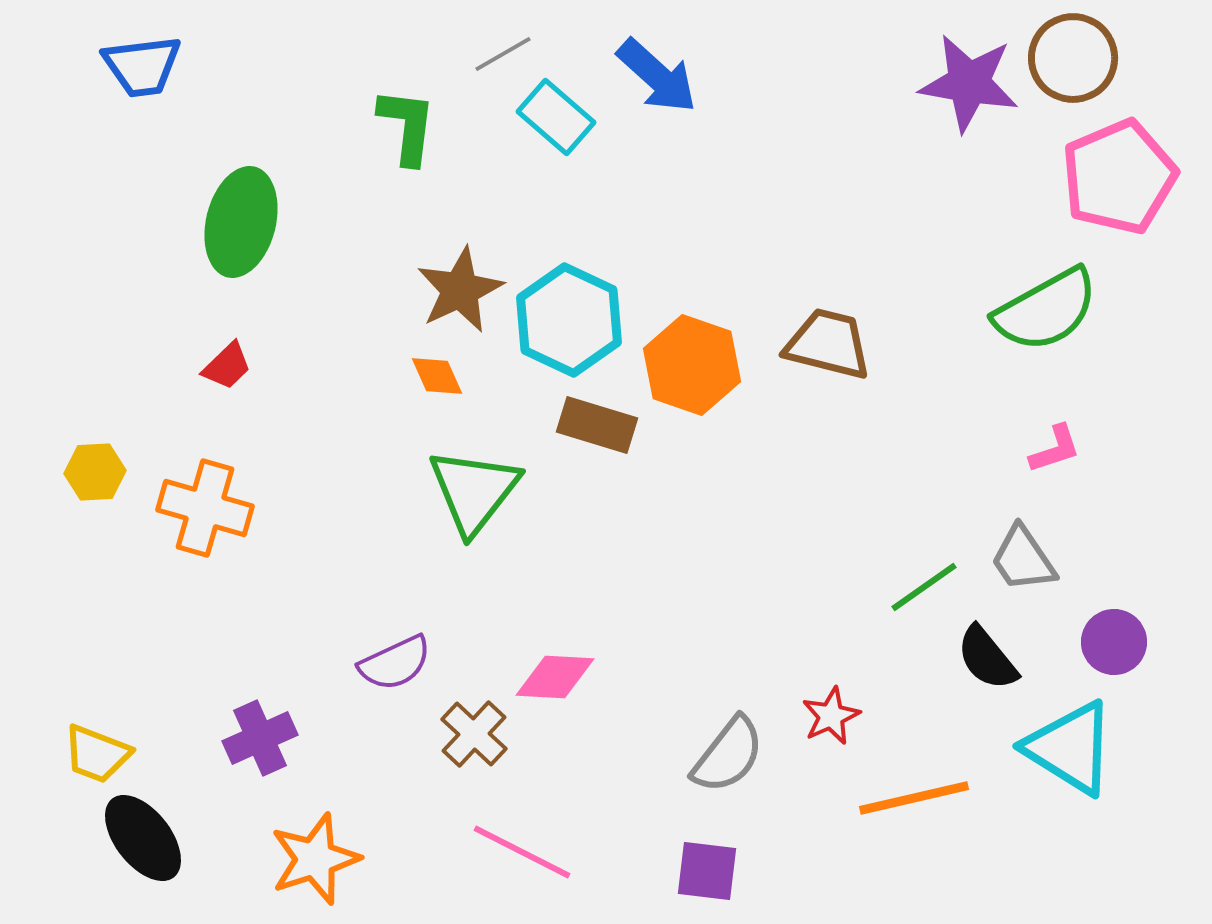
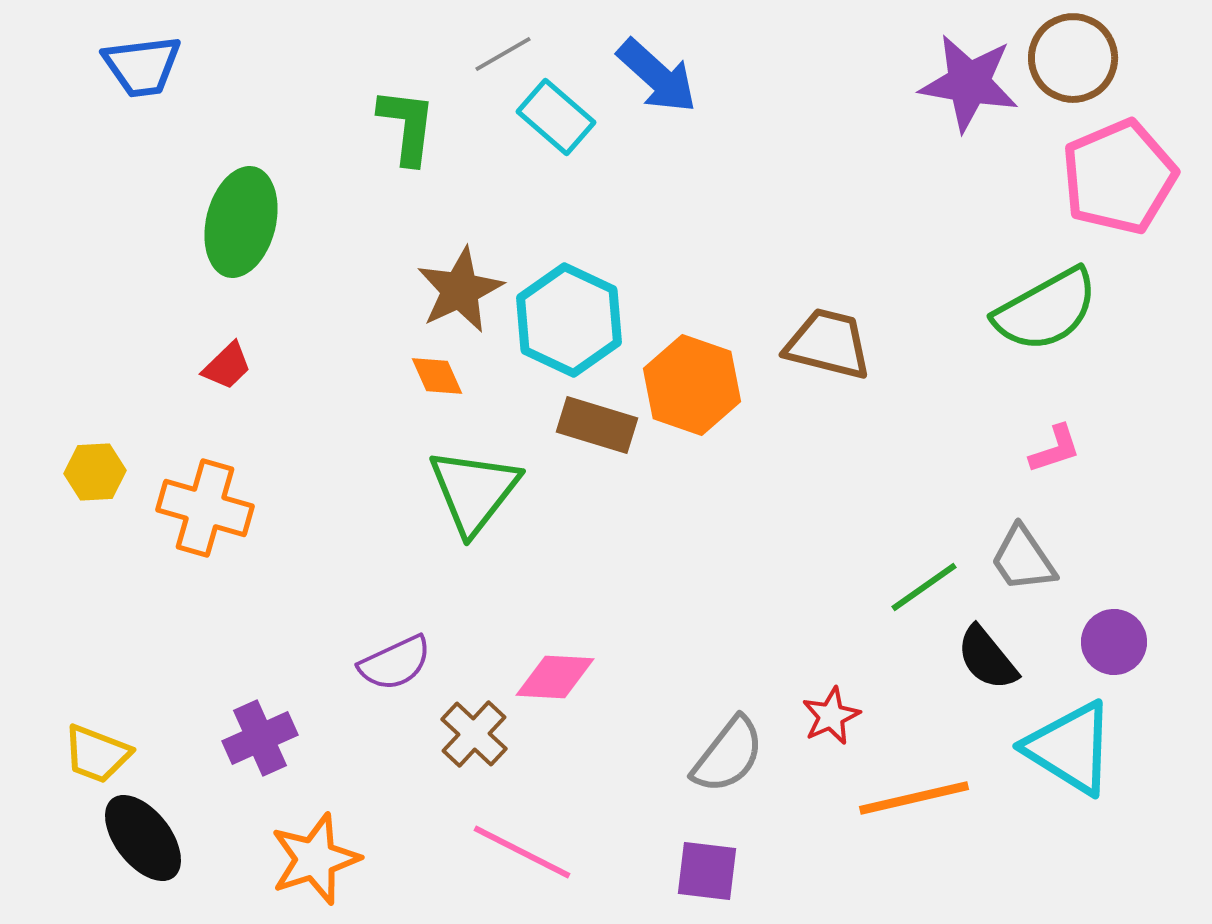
orange hexagon: moved 20 px down
